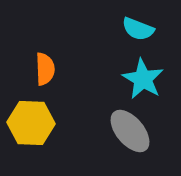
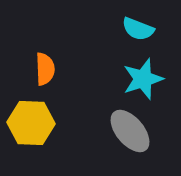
cyan star: rotated 24 degrees clockwise
